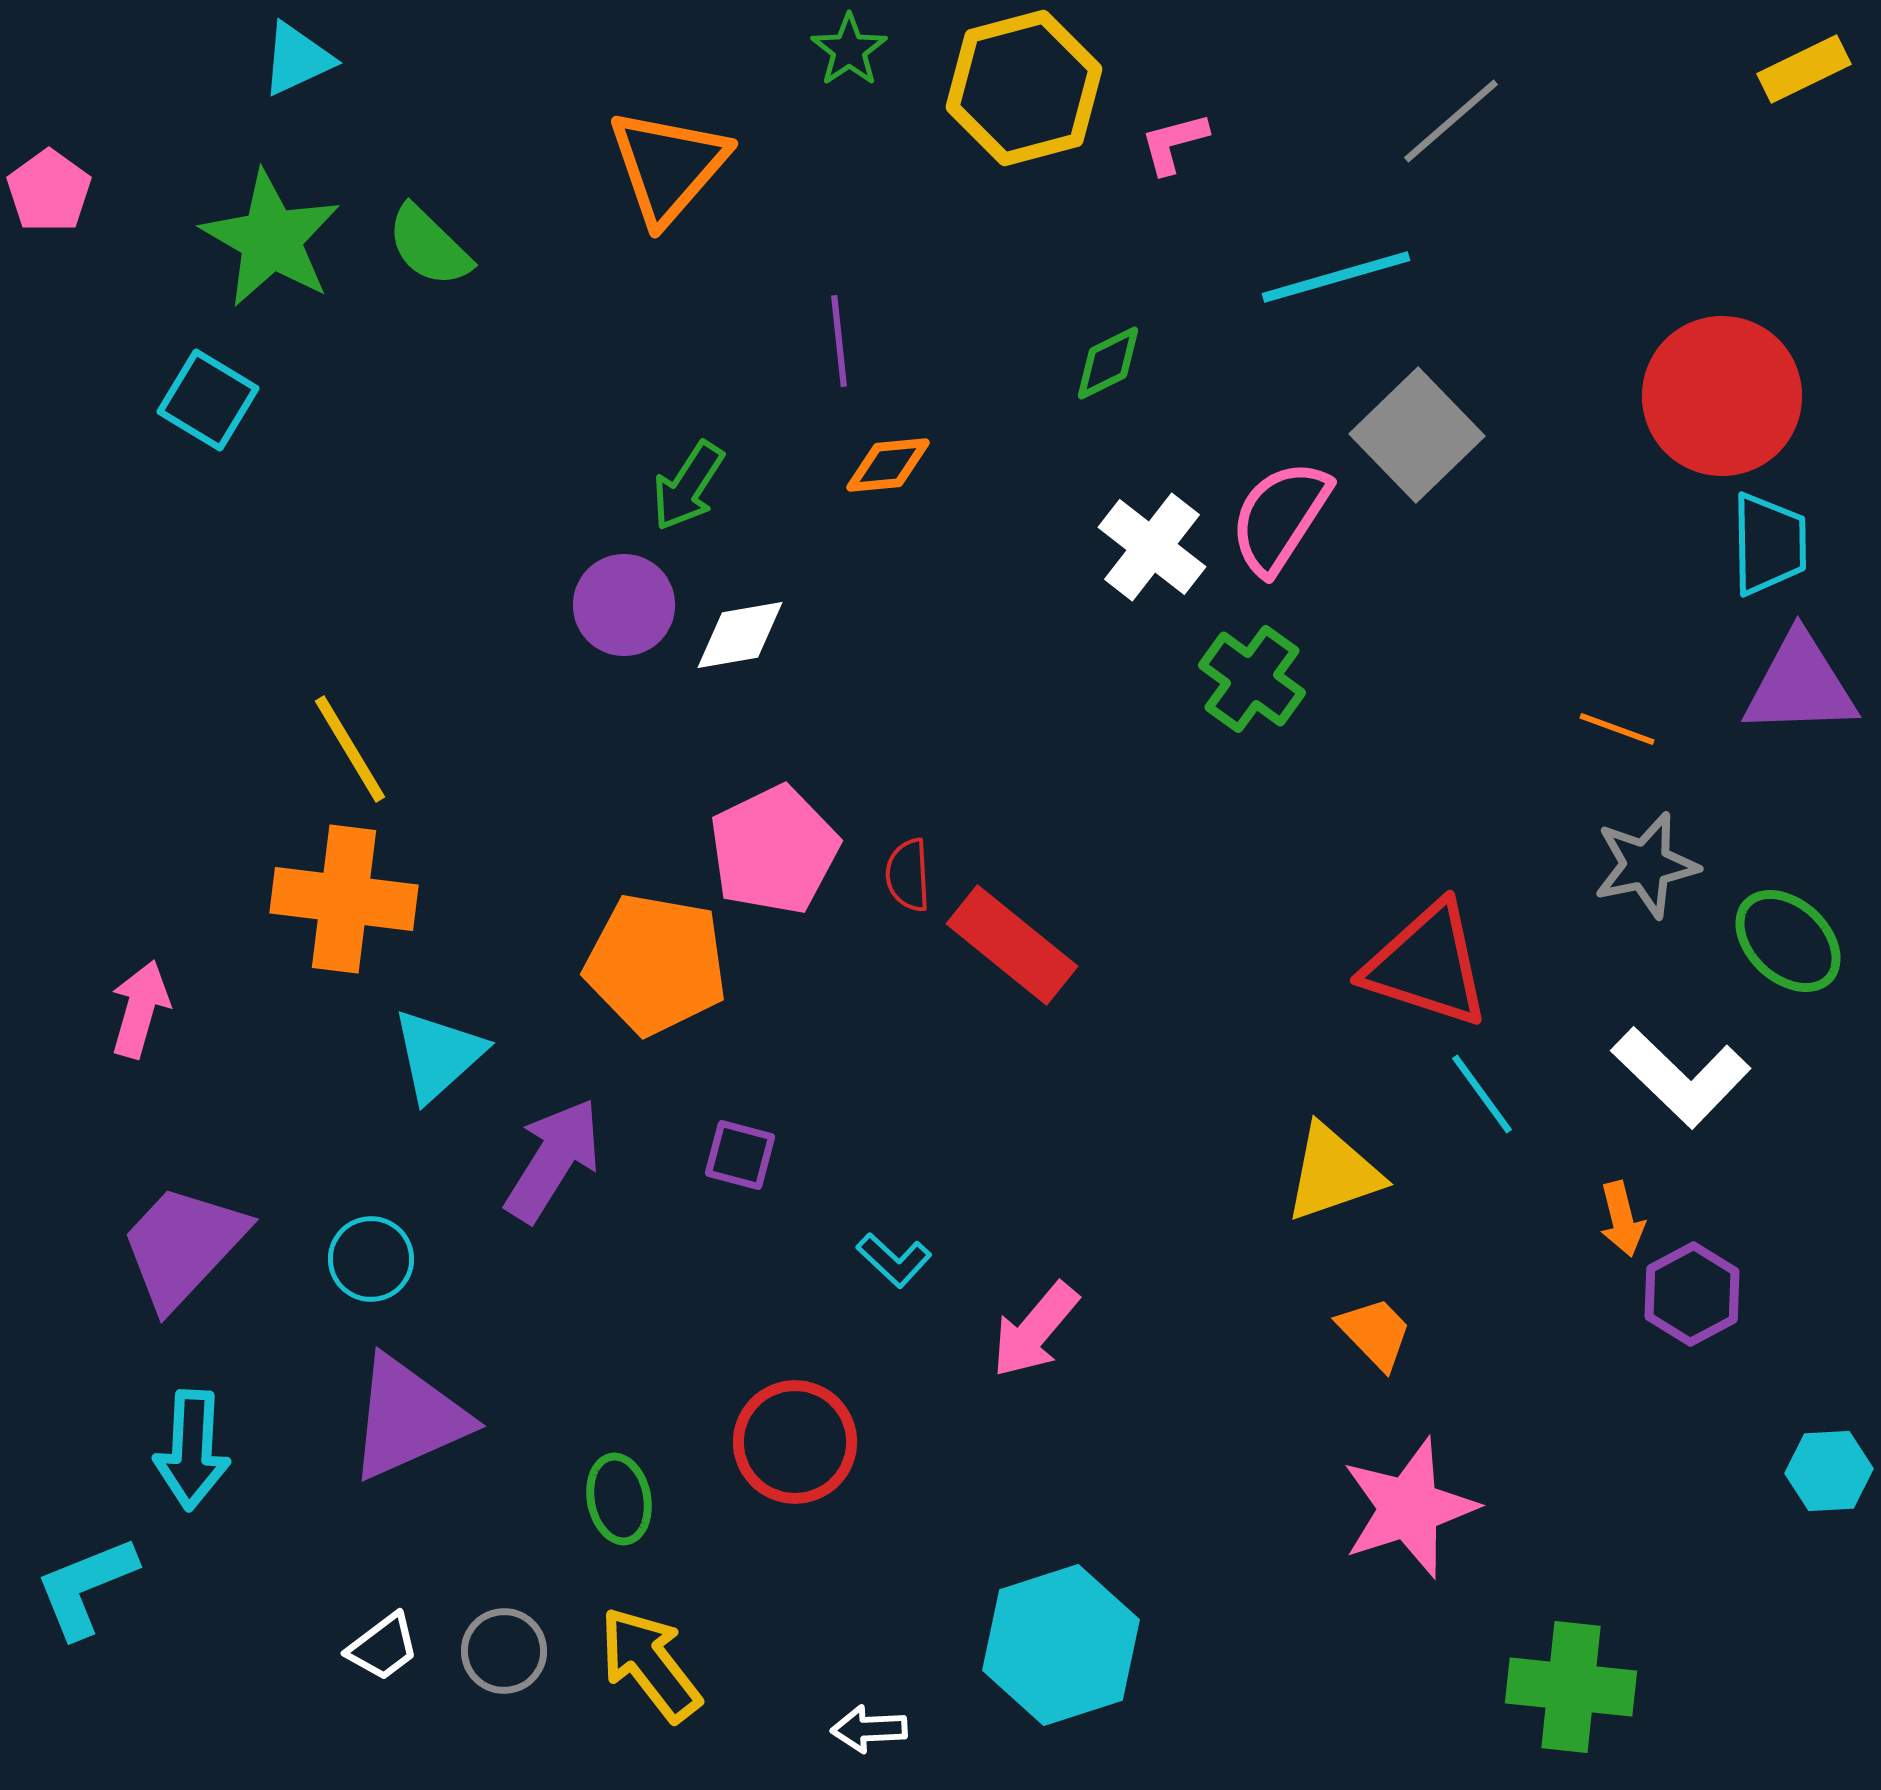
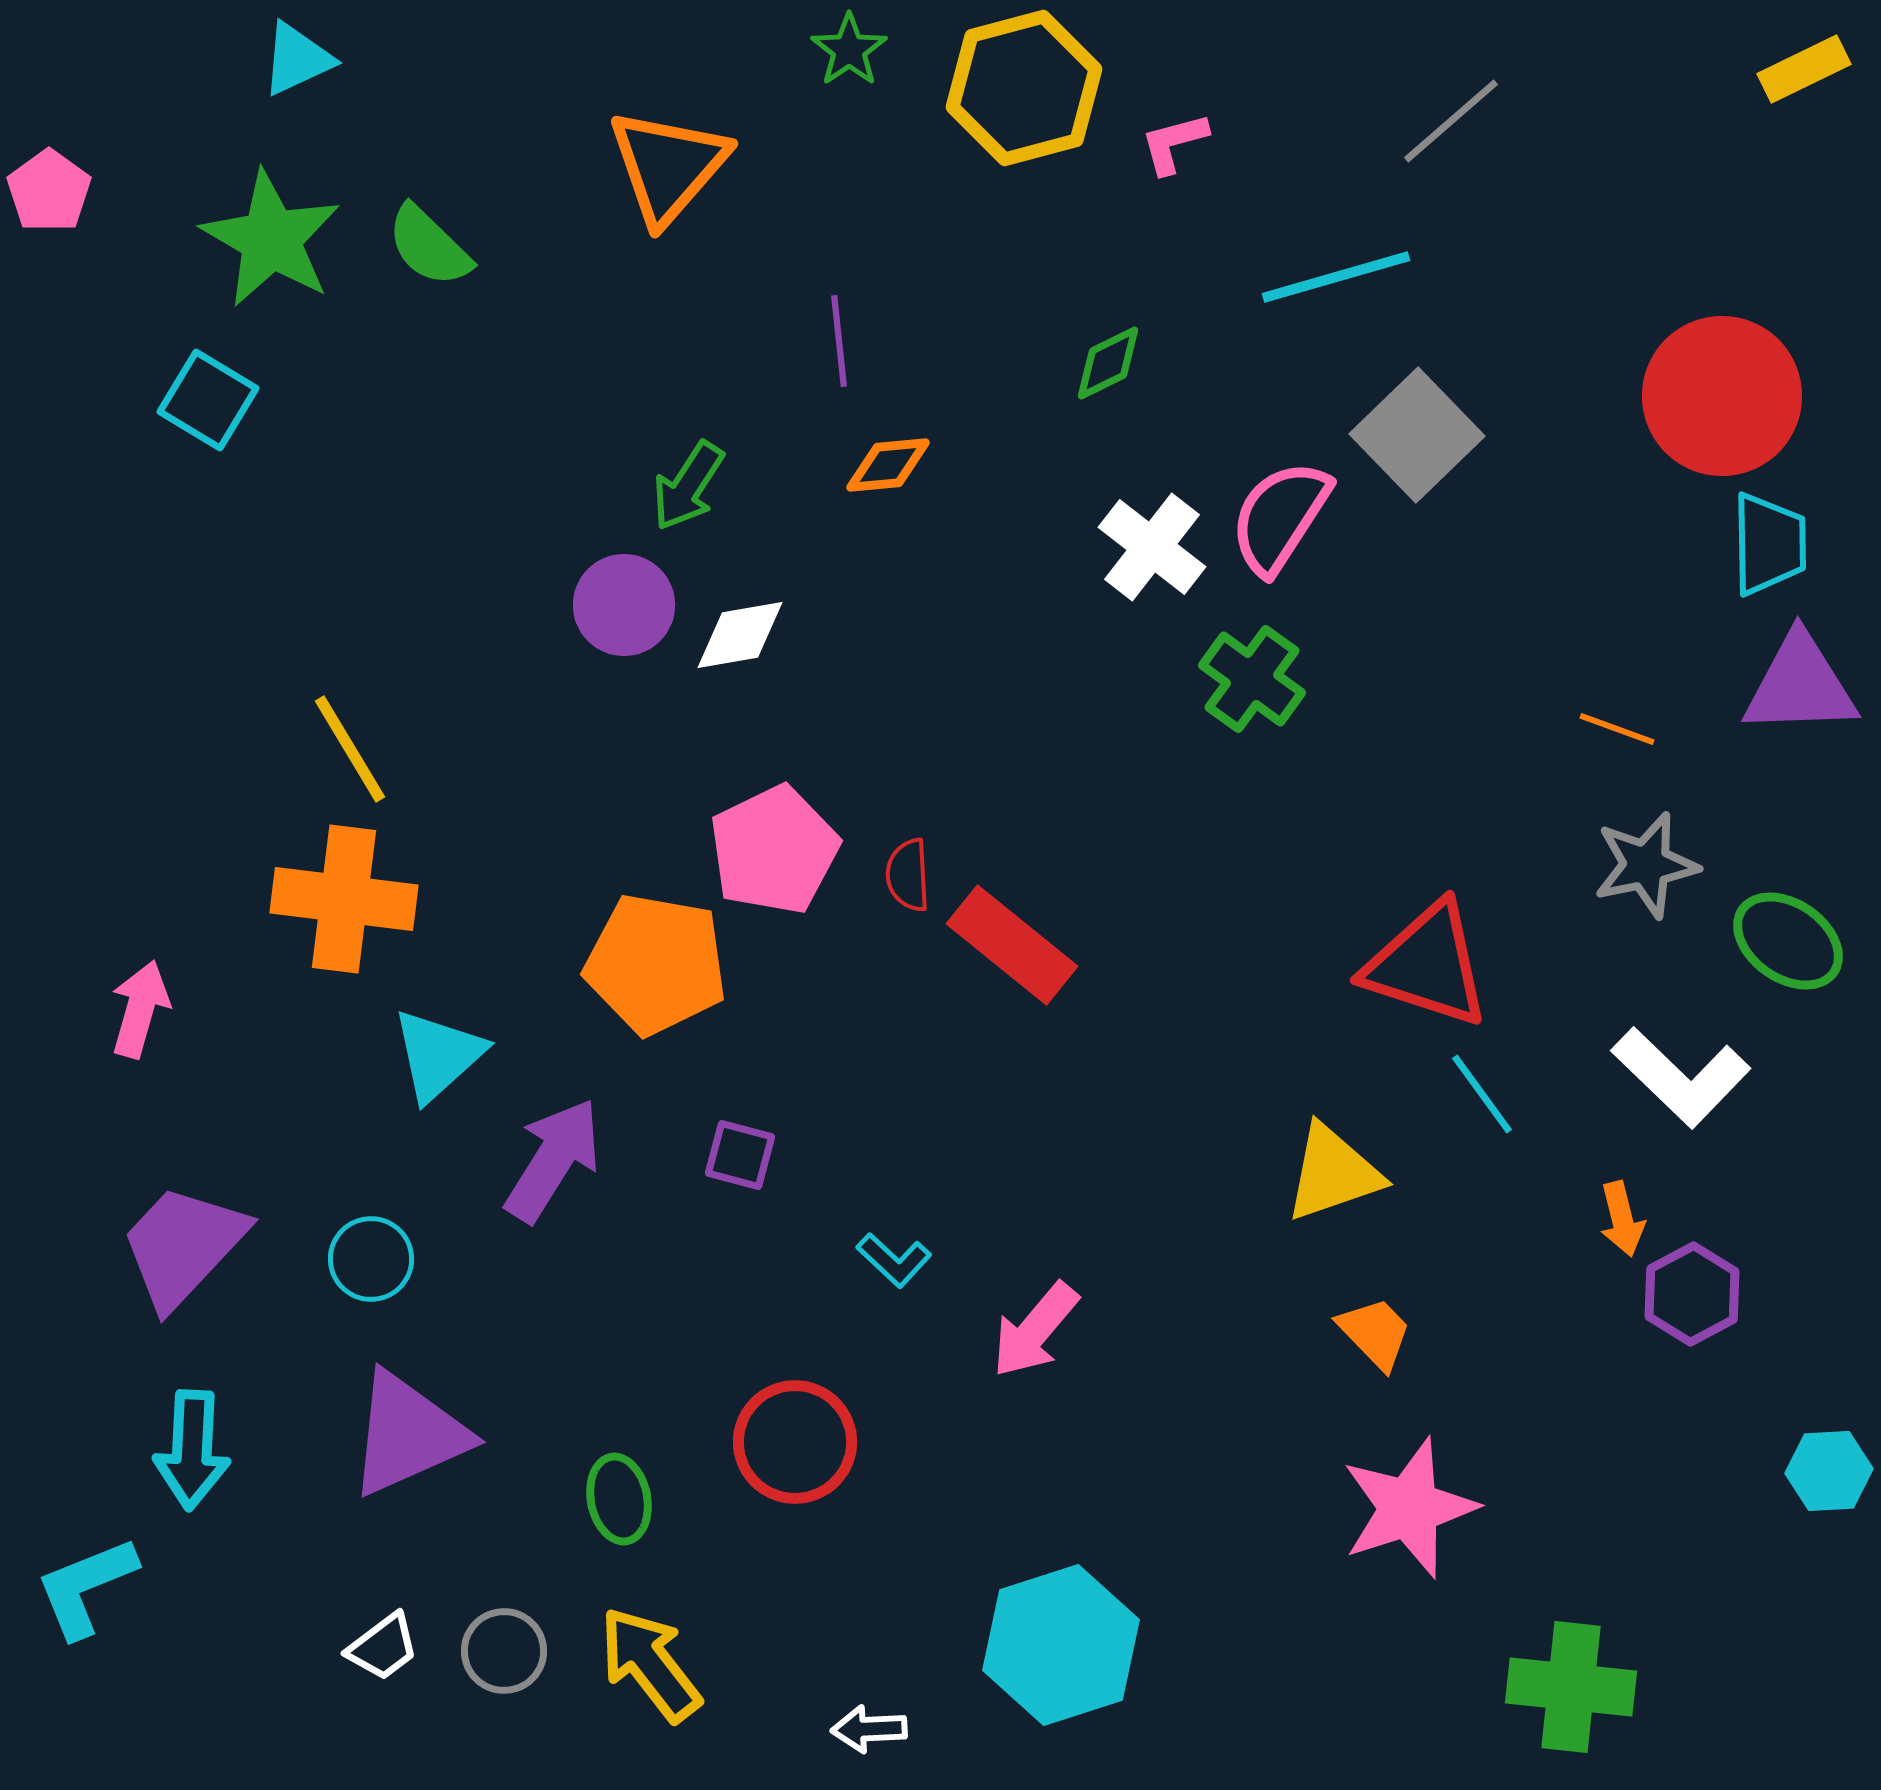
green ellipse at (1788, 941): rotated 8 degrees counterclockwise
purple triangle at (408, 1418): moved 16 px down
